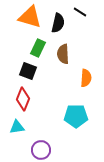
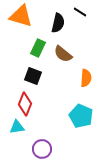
orange triangle: moved 9 px left, 1 px up
brown semicircle: rotated 48 degrees counterclockwise
black square: moved 5 px right, 5 px down
red diamond: moved 2 px right, 5 px down
cyan pentagon: moved 5 px right; rotated 25 degrees clockwise
purple circle: moved 1 px right, 1 px up
